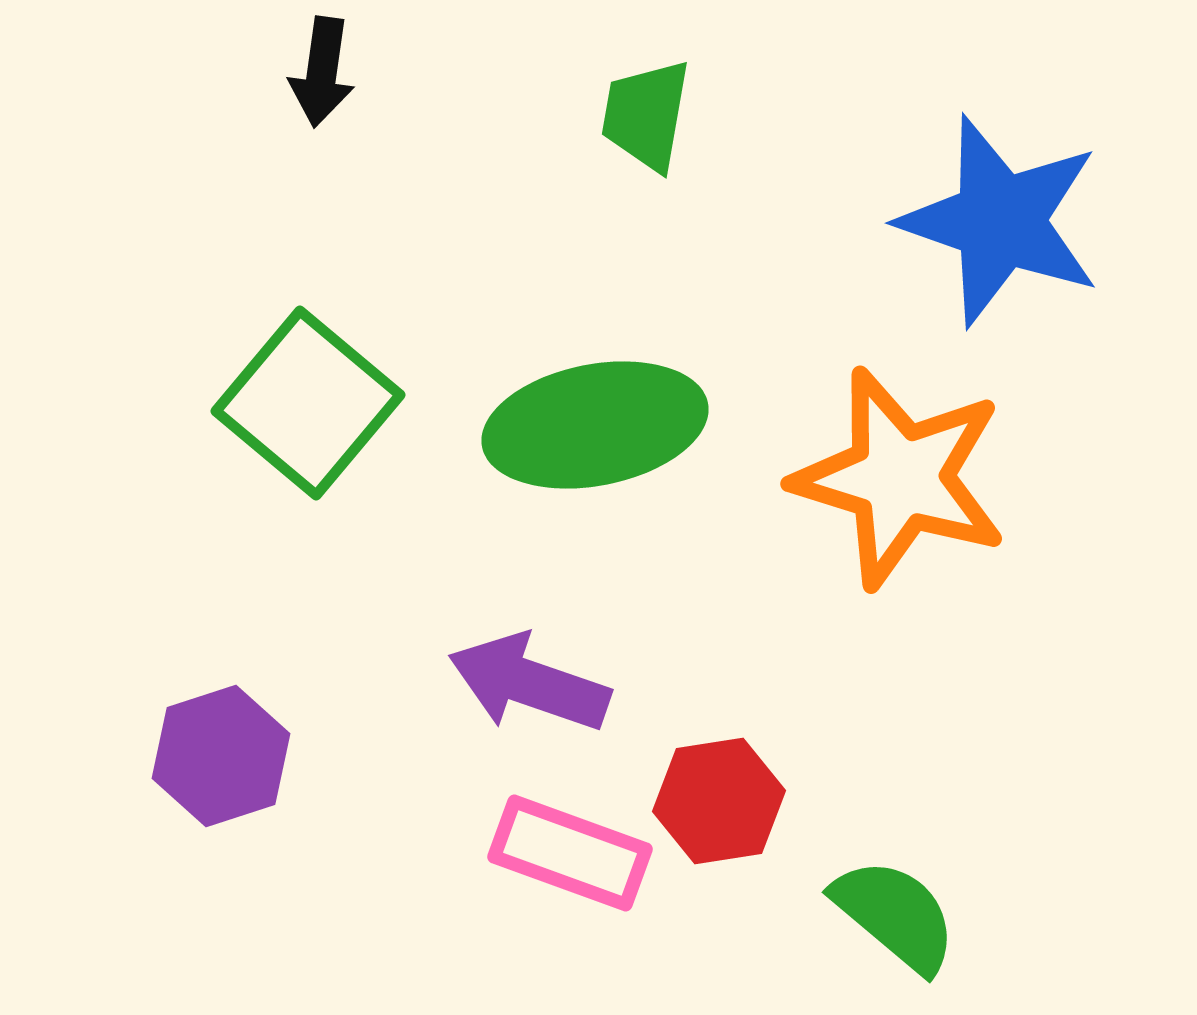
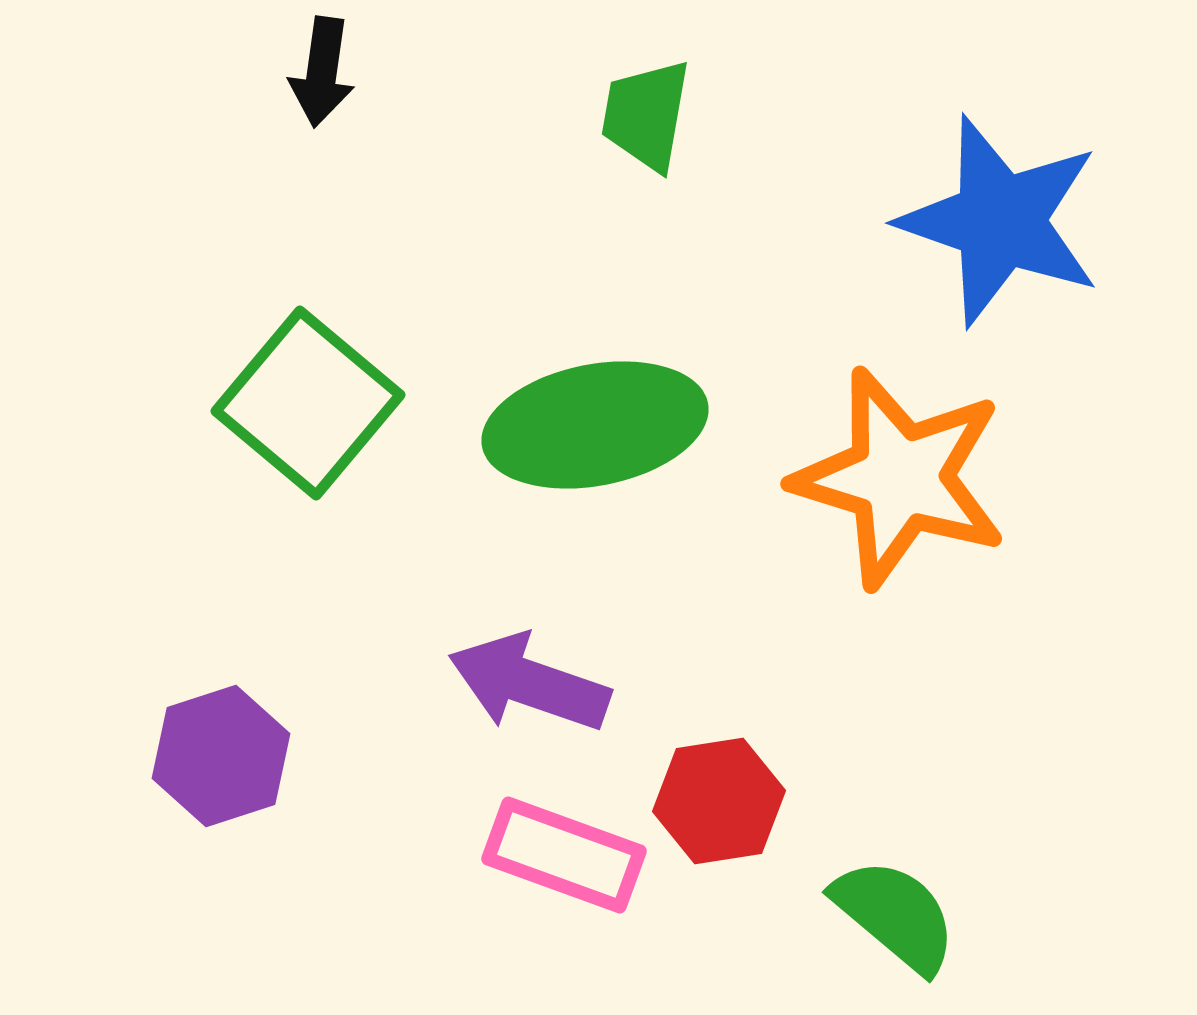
pink rectangle: moved 6 px left, 2 px down
